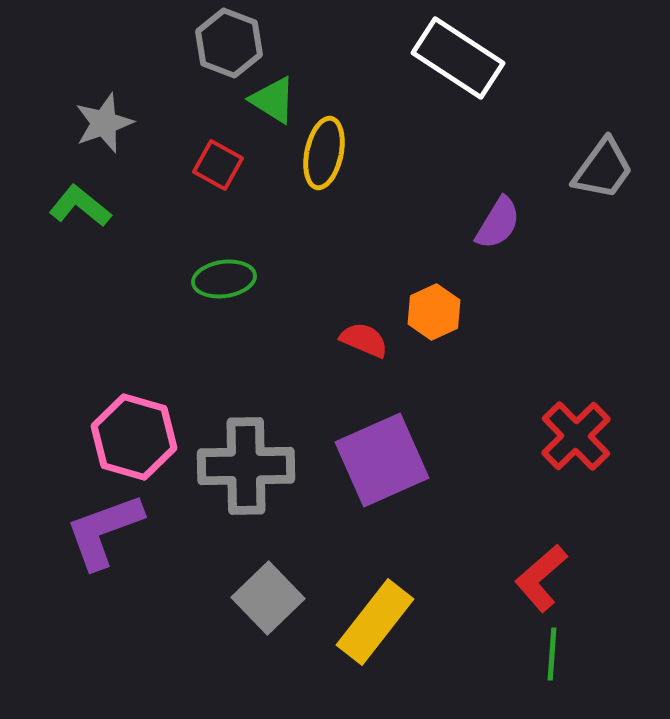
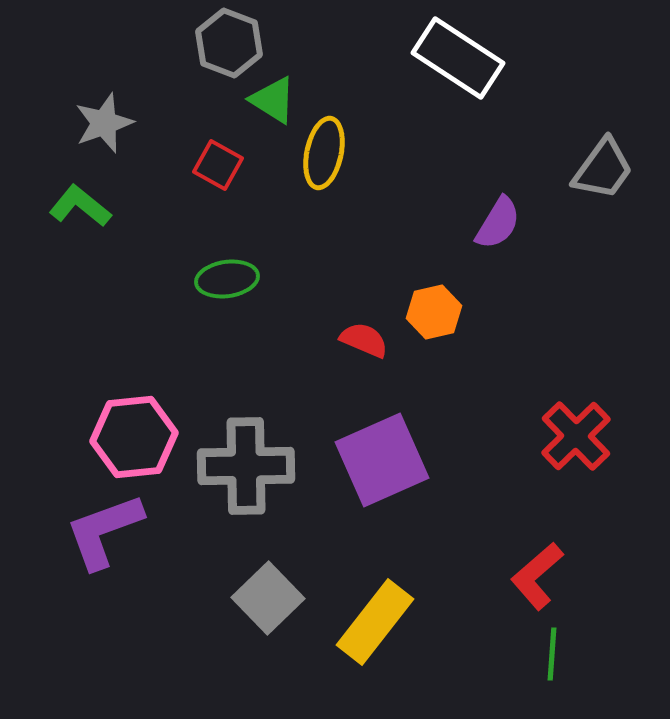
green ellipse: moved 3 px right
orange hexagon: rotated 12 degrees clockwise
pink hexagon: rotated 22 degrees counterclockwise
red L-shape: moved 4 px left, 2 px up
